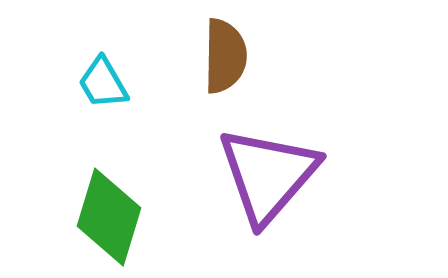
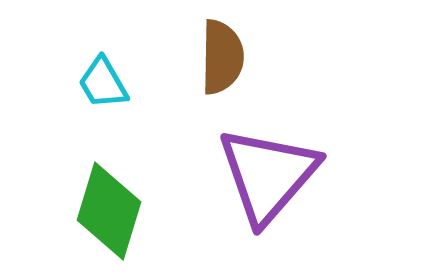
brown semicircle: moved 3 px left, 1 px down
green diamond: moved 6 px up
